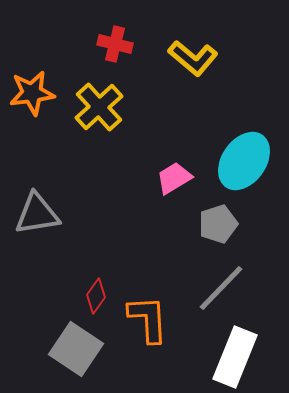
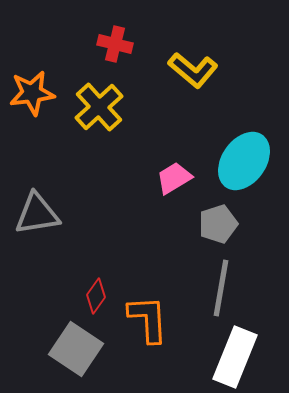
yellow L-shape: moved 12 px down
gray line: rotated 34 degrees counterclockwise
